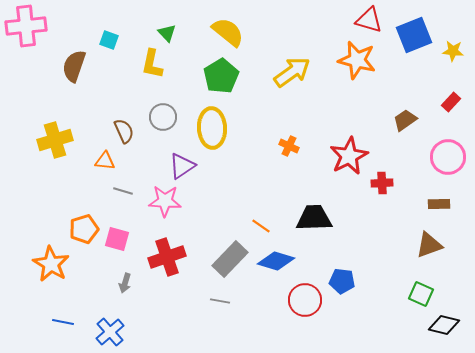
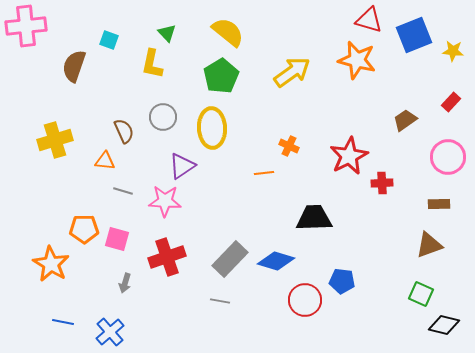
orange line at (261, 226): moved 3 px right, 53 px up; rotated 42 degrees counterclockwise
orange pentagon at (84, 229): rotated 16 degrees clockwise
